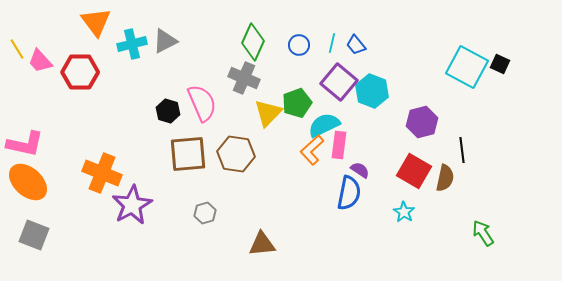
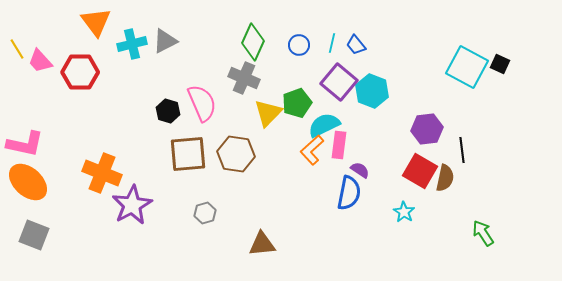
purple hexagon: moved 5 px right, 7 px down; rotated 8 degrees clockwise
red square: moved 6 px right
